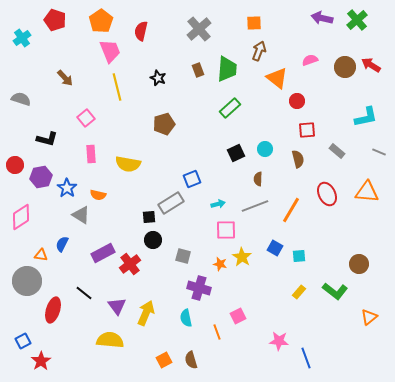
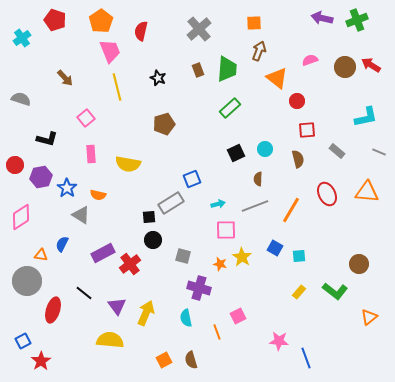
green cross at (357, 20): rotated 20 degrees clockwise
